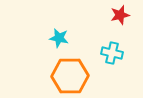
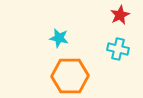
red star: rotated 12 degrees counterclockwise
cyan cross: moved 6 px right, 4 px up
